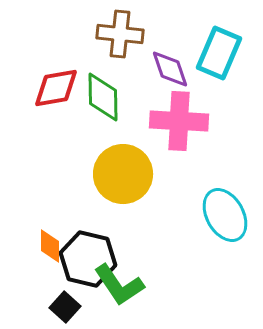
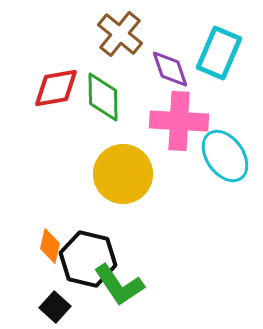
brown cross: rotated 33 degrees clockwise
cyan ellipse: moved 59 px up; rotated 6 degrees counterclockwise
orange diamond: rotated 12 degrees clockwise
black square: moved 10 px left
